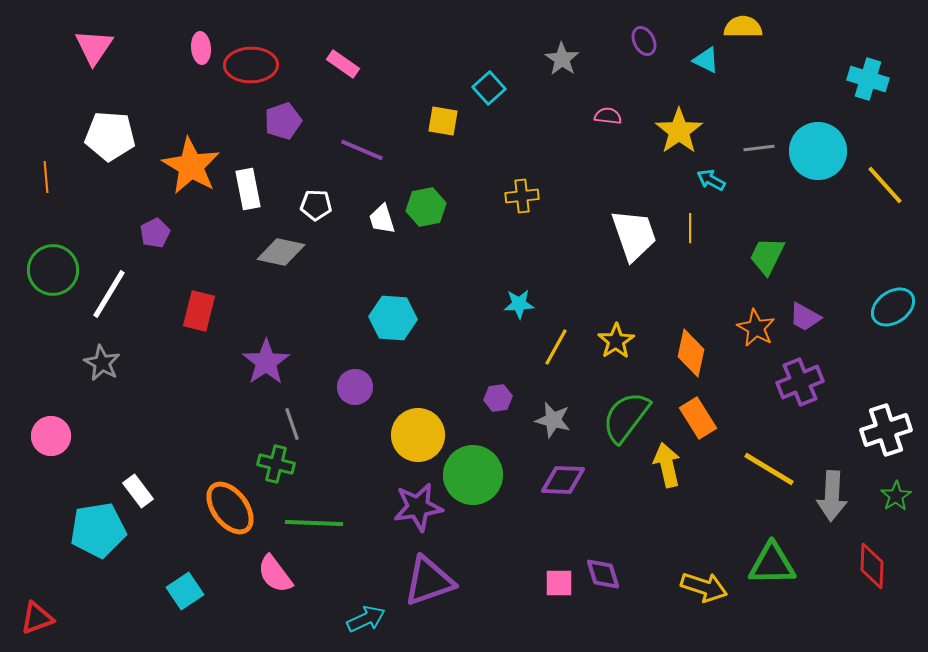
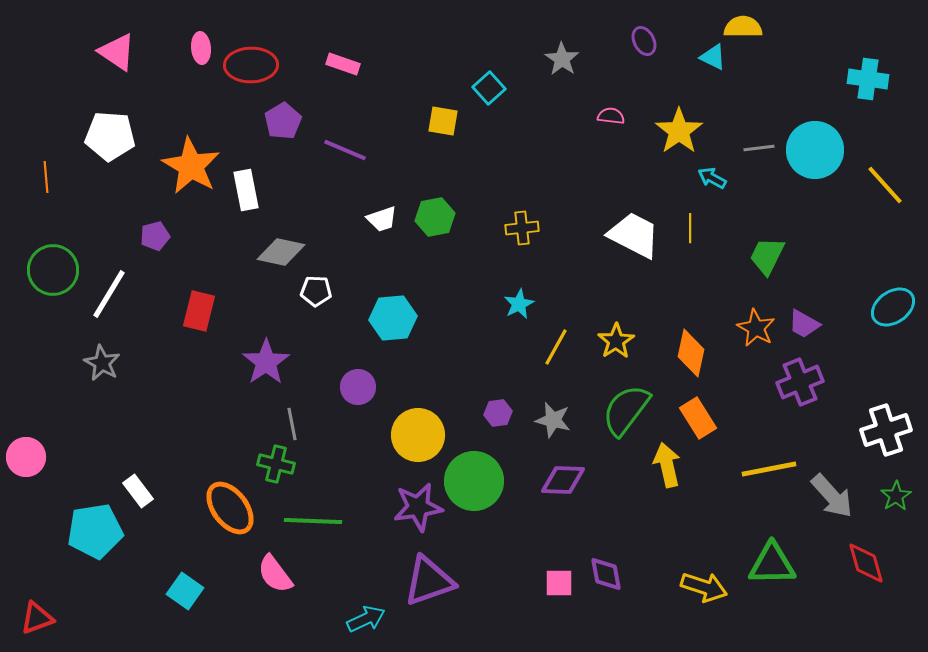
pink triangle at (94, 47): moved 23 px right, 5 px down; rotated 30 degrees counterclockwise
cyan triangle at (706, 60): moved 7 px right, 3 px up
pink rectangle at (343, 64): rotated 16 degrees counterclockwise
cyan cross at (868, 79): rotated 9 degrees counterclockwise
pink semicircle at (608, 116): moved 3 px right
purple pentagon at (283, 121): rotated 12 degrees counterclockwise
purple line at (362, 150): moved 17 px left
cyan circle at (818, 151): moved 3 px left, 1 px up
cyan arrow at (711, 180): moved 1 px right, 2 px up
white rectangle at (248, 189): moved 2 px left, 1 px down
yellow cross at (522, 196): moved 32 px down
white pentagon at (316, 205): moved 86 px down
green hexagon at (426, 207): moved 9 px right, 10 px down
white trapezoid at (382, 219): rotated 92 degrees counterclockwise
purple pentagon at (155, 233): moved 3 px down; rotated 12 degrees clockwise
white trapezoid at (634, 235): rotated 44 degrees counterclockwise
cyan star at (519, 304): rotated 24 degrees counterclockwise
purple trapezoid at (805, 317): moved 1 px left, 7 px down
cyan hexagon at (393, 318): rotated 9 degrees counterclockwise
purple circle at (355, 387): moved 3 px right
purple hexagon at (498, 398): moved 15 px down
green semicircle at (626, 417): moved 7 px up
gray line at (292, 424): rotated 8 degrees clockwise
pink circle at (51, 436): moved 25 px left, 21 px down
yellow line at (769, 469): rotated 42 degrees counterclockwise
green circle at (473, 475): moved 1 px right, 6 px down
gray arrow at (832, 496): rotated 45 degrees counterclockwise
green line at (314, 523): moved 1 px left, 2 px up
cyan pentagon at (98, 530): moved 3 px left, 1 px down
red diamond at (872, 566): moved 6 px left, 3 px up; rotated 18 degrees counterclockwise
purple diamond at (603, 574): moved 3 px right; rotated 6 degrees clockwise
cyan square at (185, 591): rotated 21 degrees counterclockwise
